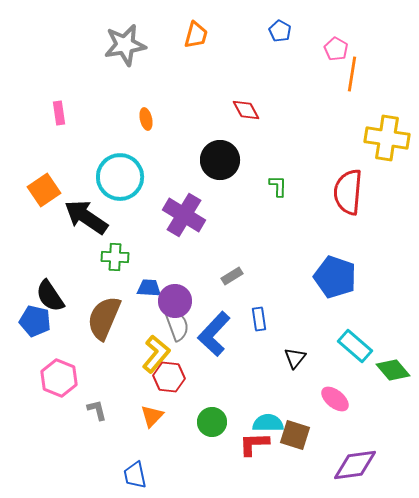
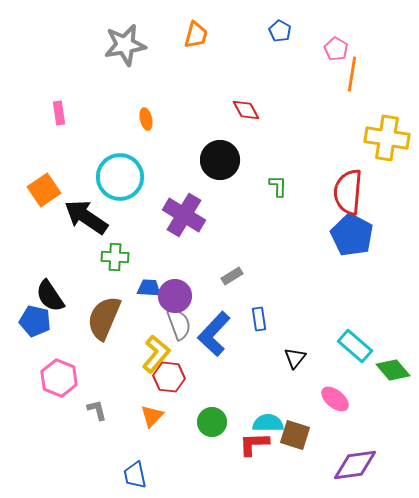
blue pentagon at (335, 277): moved 17 px right, 42 px up; rotated 9 degrees clockwise
purple circle at (175, 301): moved 5 px up
gray semicircle at (177, 325): moved 2 px right, 1 px up
